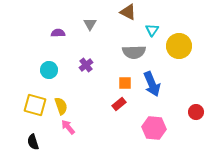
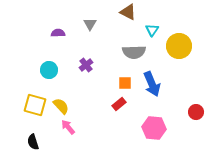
yellow semicircle: rotated 24 degrees counterclockwise
